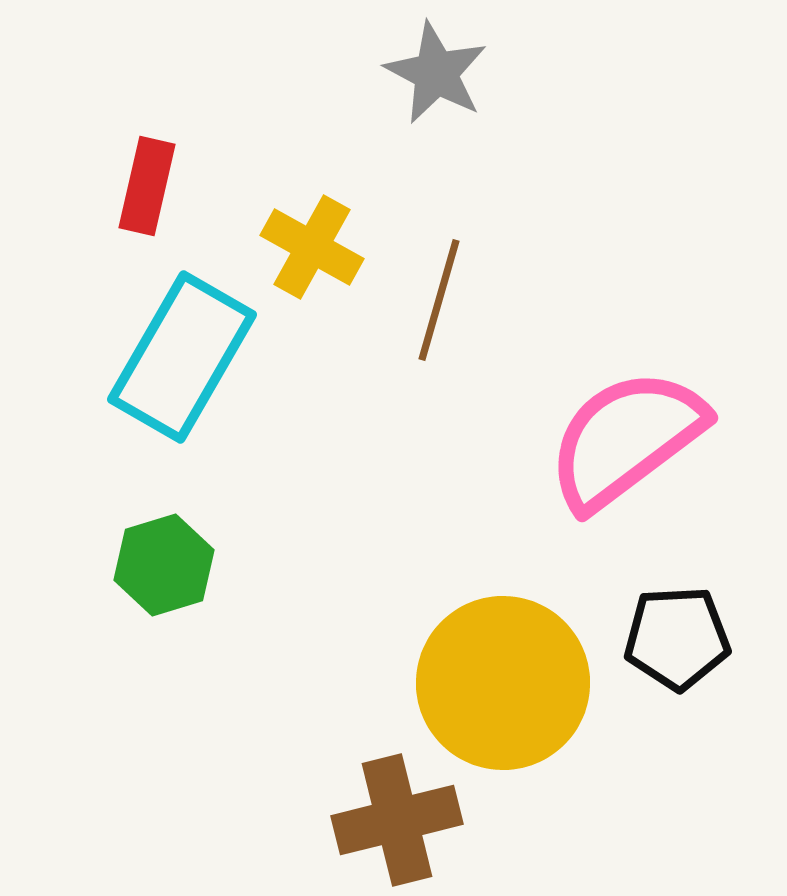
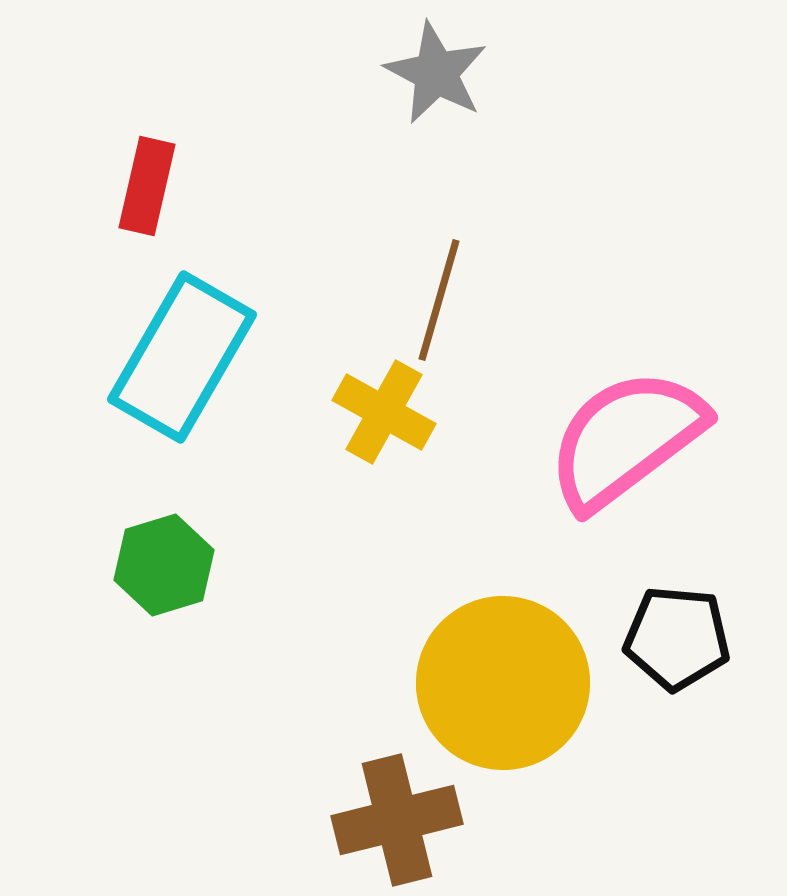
yellow cross: moved 72 px right, 165 px down
black pentagon: rotated 8 degrees clockwise
